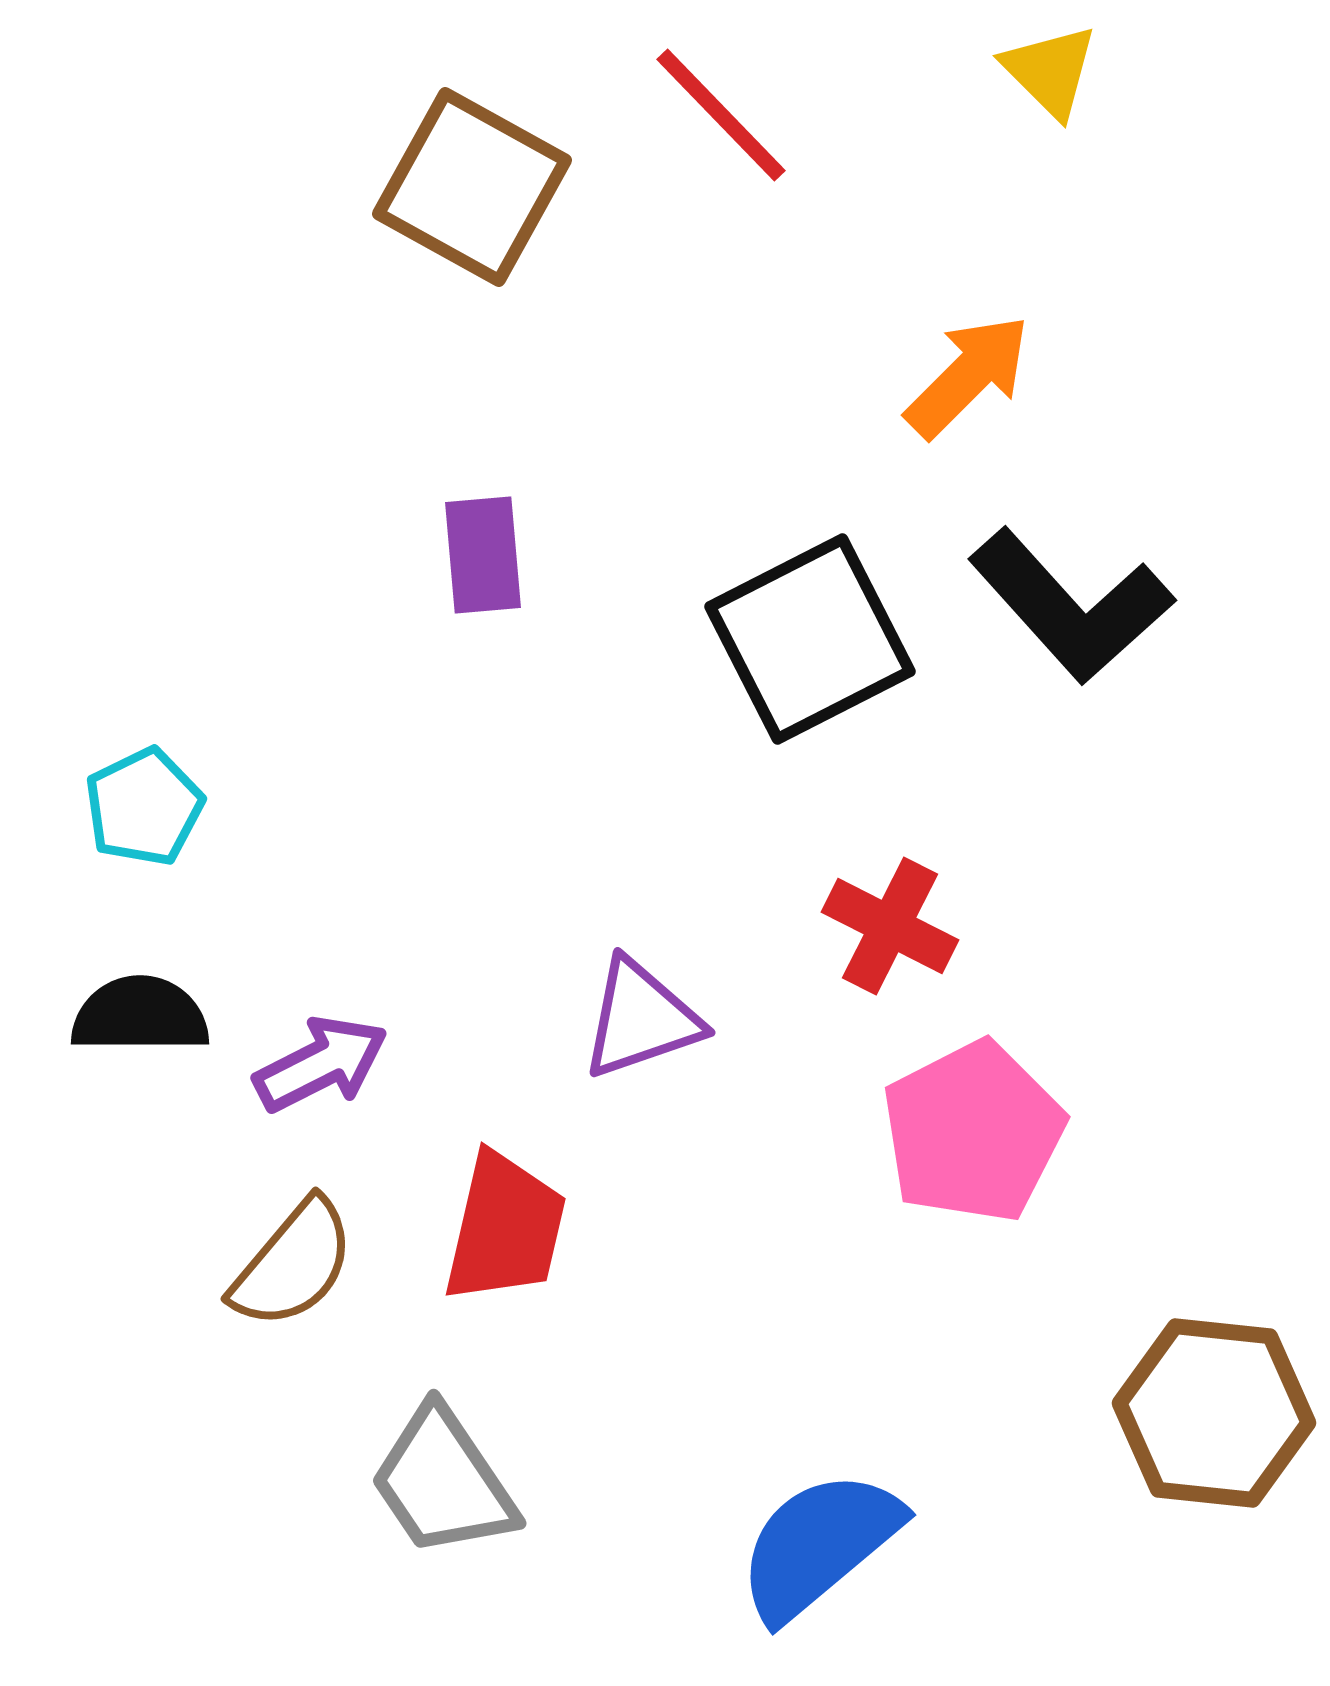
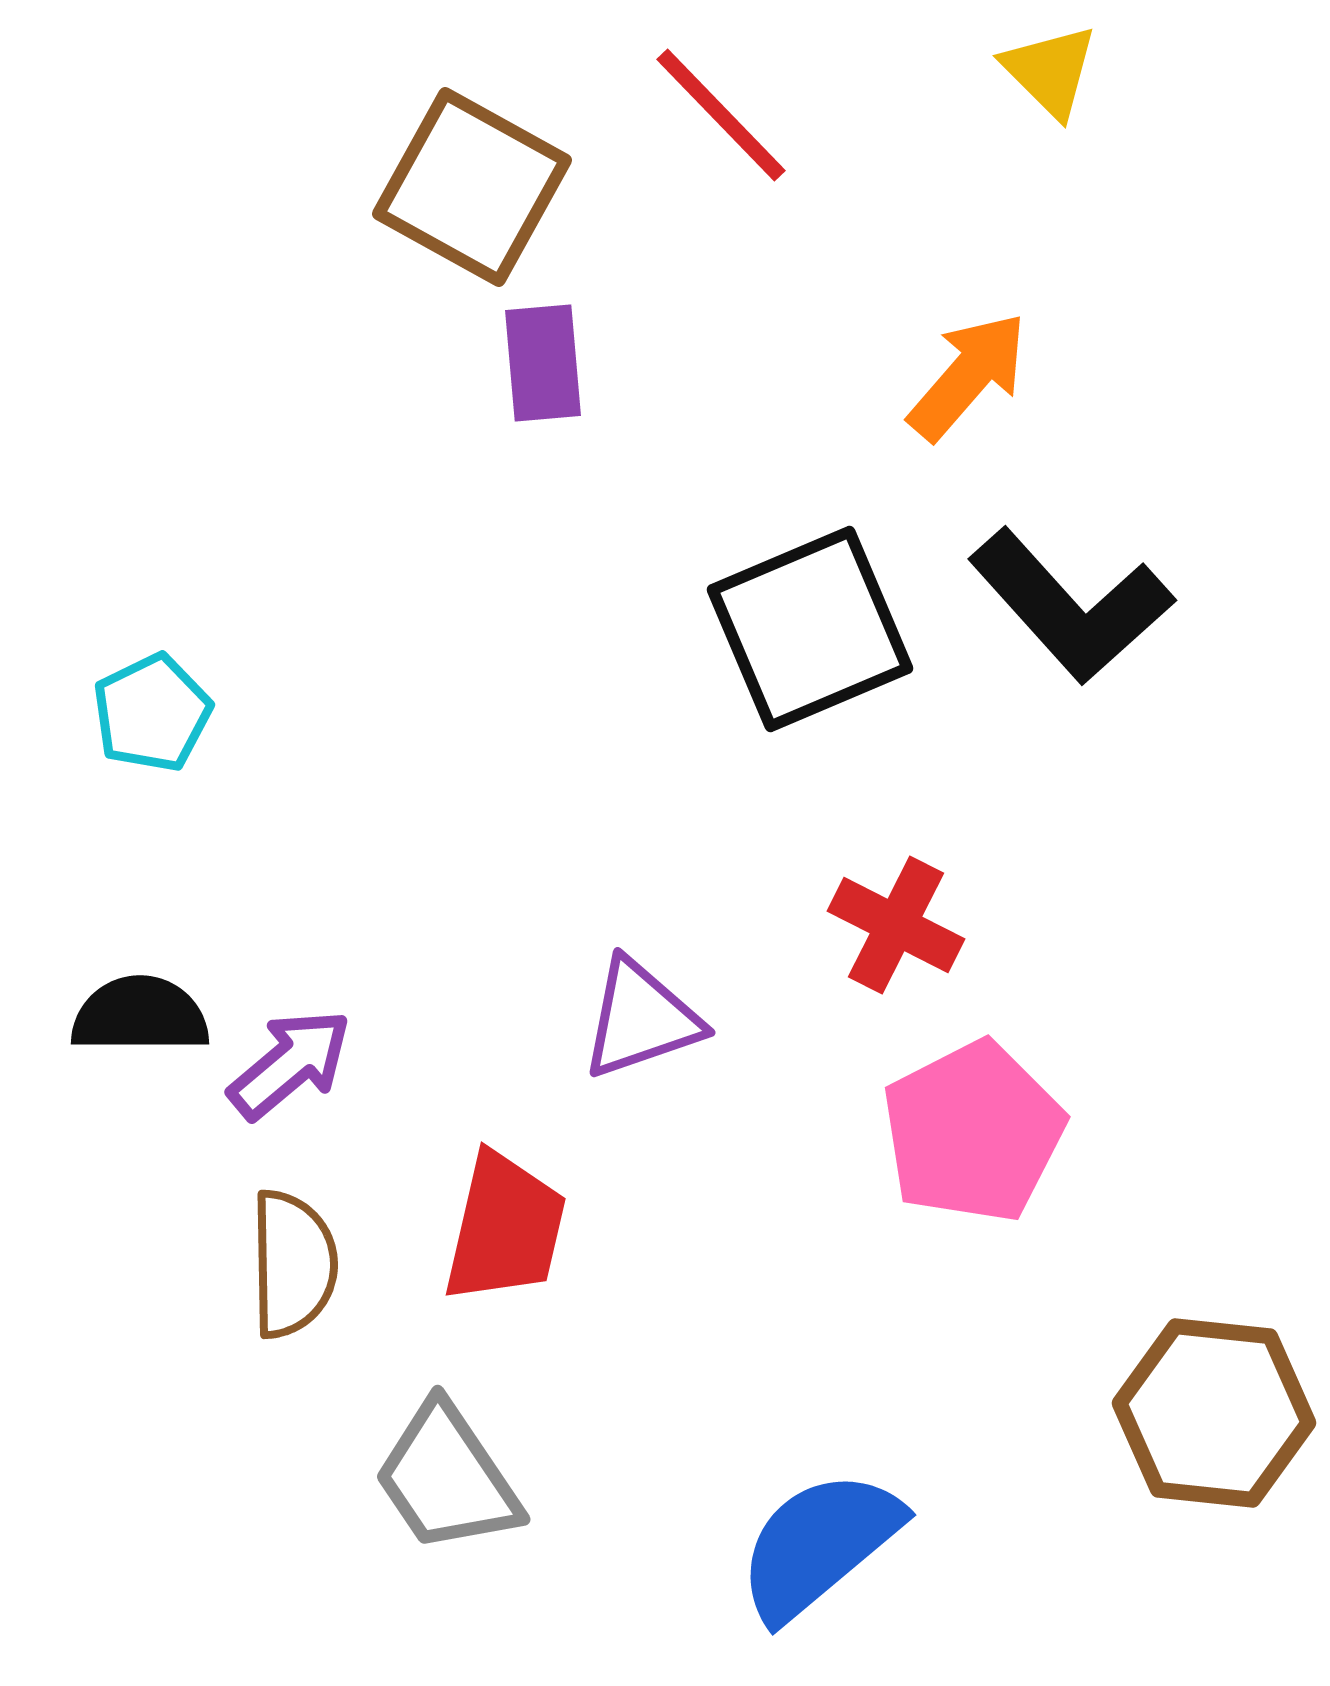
orange arrow: rotated 4 degrees counterclockwise
purple rectangle: moved 60 px right, 192 px up
black square: moved 10 px up; rotated 4 degrees clockwise
cyan pentagon: moved 8 px right, 94 px up
red cross: moved 6 px right, 1 px up
purple arrow: moved 31 px left; rotated 13 degrees counterclockwise
brown semicircle: rotated 41 degrees counterclockwise
gray trapezoid: moved 4 px right, 4 px up
